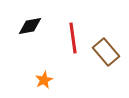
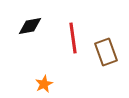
brown rectangle: rotated 20 degrees clockwise
orange star: moved 4 px down
